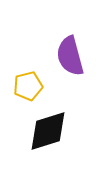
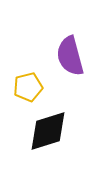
yellow pentagon: moved 1 px down
